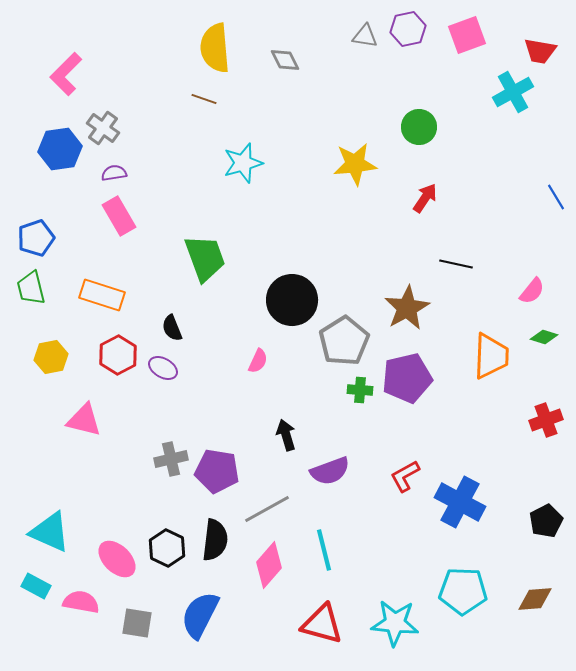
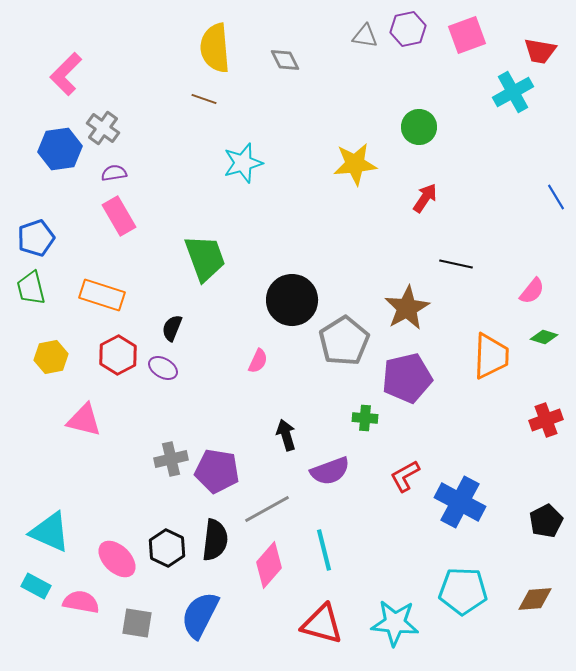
black semicircle at (172, 328): rotated 44 degrees clockwise
green cross at (360, 390): moved 5 px right, 28 px down
